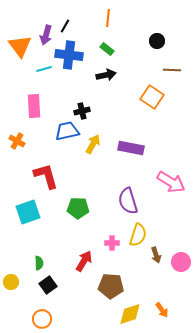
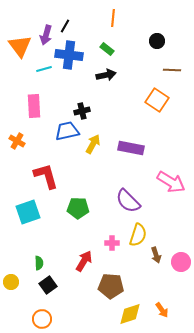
orange line: moved 5 px right
orange square: moved 5 px right, 3 px down
purple semicircle: rotated 28 degrees counterclockwise
